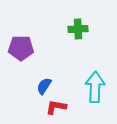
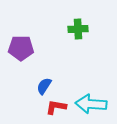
cyan arrow: moved 4 px left, 17 px down; rotated 88 degrees counterclockwise
